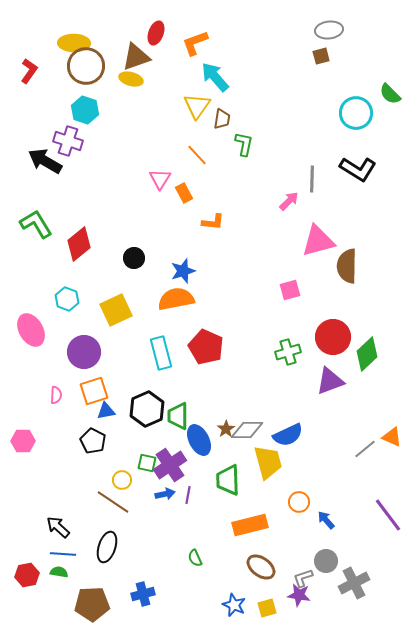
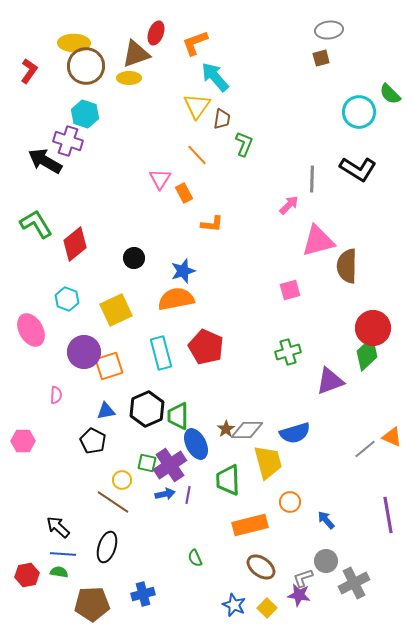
brown square at (321, 56): moved 2 px down
brown triangle at (136, 57): moved 3 px up
yellow ellipse at (131, 79): moved 2 px left, 1 px up; rotated 15 degrees counterclockwise
cyan hexagon at (85, 110): moved 4 px down
cyan circle at (356, 113): moved 3 px right, 1 px up
green L-shape at (244, 144): rotated 10 degrees clockwise
pink arrow at (289, 201): moved 4 px down
orange L-shape at (213, 222): moved 1 px left, 2 px down
red diamond at (79, 244): moved 4 px left
red circle at (333, 337): moved 40 px right, 9 px up
orange square at (94, 391): moved 15 px right, 25 px up
blue semicircle at (288, 435): moved 7 px right, 2 px up; rotated 8 degrees clockwise
blue ellipse at (199, 440): moved 3 px left, 4 px down
orange circle at (299, 502): moved 9 px left
purple line at (388, 515): rotated 27 degrees clockwise
yellow square at (267, 608): rotated 30 degrees counterclockwise
